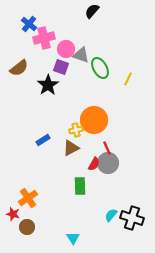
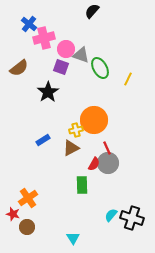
black star: moved 7 px down
green rectangle: moved 2 px right, 1 px up
